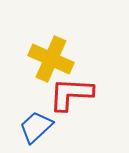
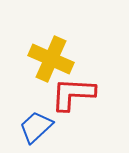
red L-shape: moved 2 px right
